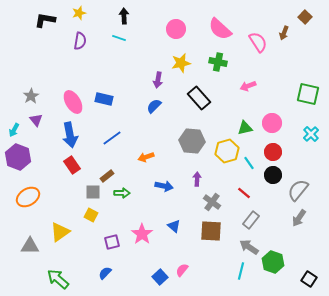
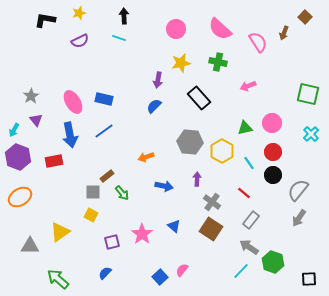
purple semicircle at (80, 41): rotated 54 degrees clockwise
blue line at (112, 138): moved 8 px left, 7 px up
gray hexagon at (192, 141): moved 2 px left, 1 px down
yellow hexagon at (227, 151): moved 5 px left; rotated 15 degrees counterclockwise
red rectangle at (72, 165): moved 18 px left, 4 px up; rotated 66 degrees counterclockwise
green arrow at (122, 193): rotated 49 degrees clockwise
orange ellipse at (28, 197): moved 8 px left
brown square at (211, 231): moved 2 px up; rotated 30 degrees clockwise
cyan line at (241, 271): rotated 30 degrees clockwise
black square at (309, 279): rotated 35 degrees counterclockwise
